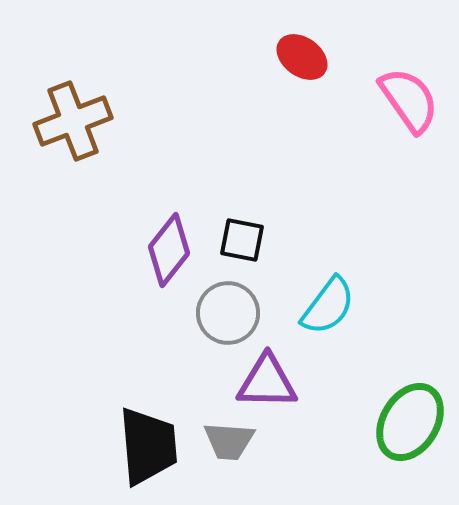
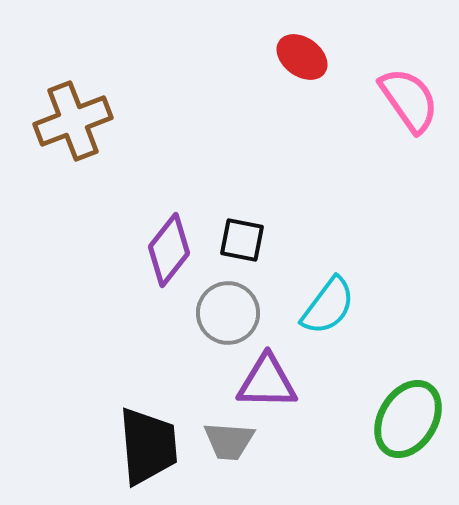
green ellipse: moved 2 px left, 3 px up
